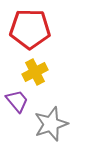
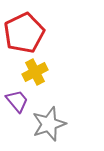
red pentagon: moved 6 px left, 4 px down; rotated 27 degrees counterclockwise
gray star: moved 2 px left
